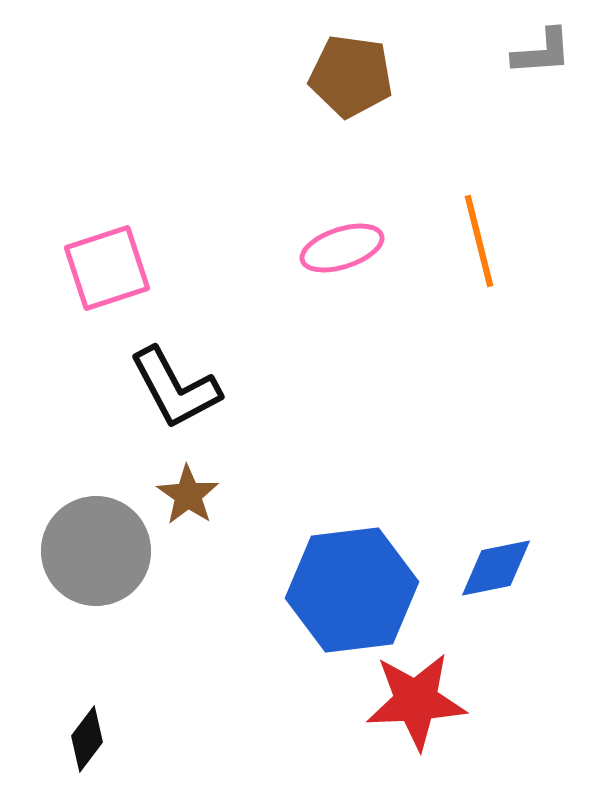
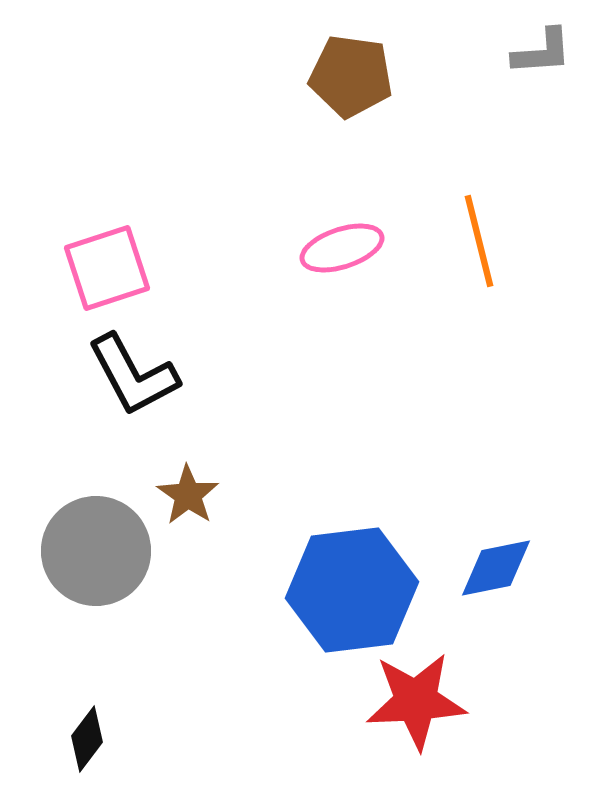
black L-shape: moved 42 px left, 13 px up
